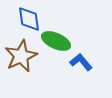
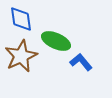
blue diamond: moved 8 px left
